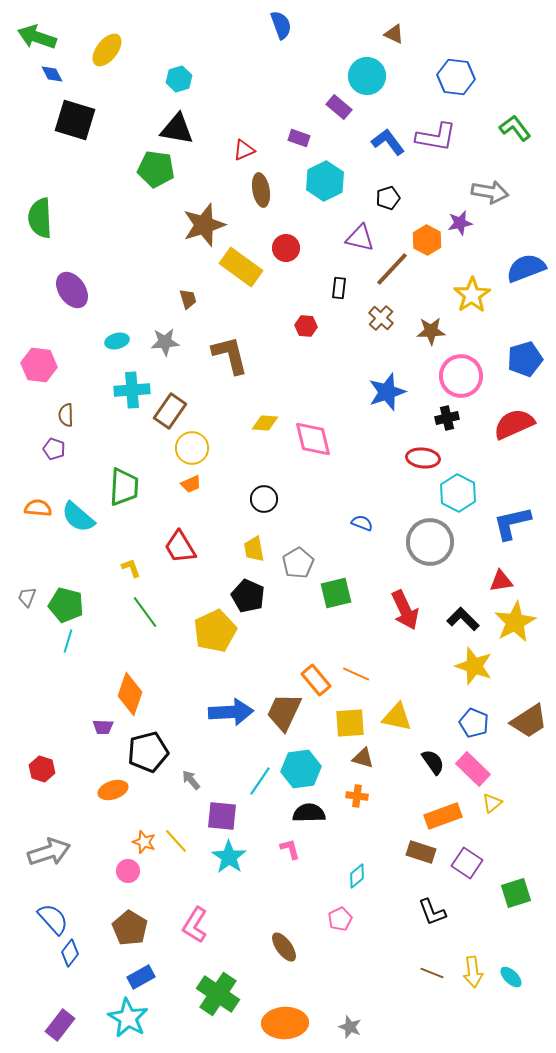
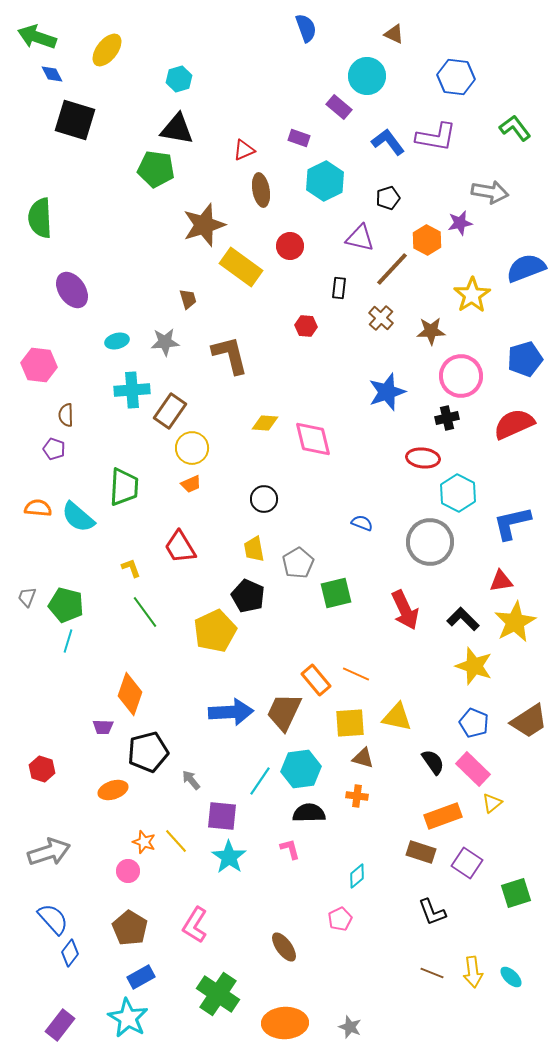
blue semicircle at (281, 25): moved 25 px right, 3 px down
red circle at (286, 248): moved 4 px right, 2 px up
